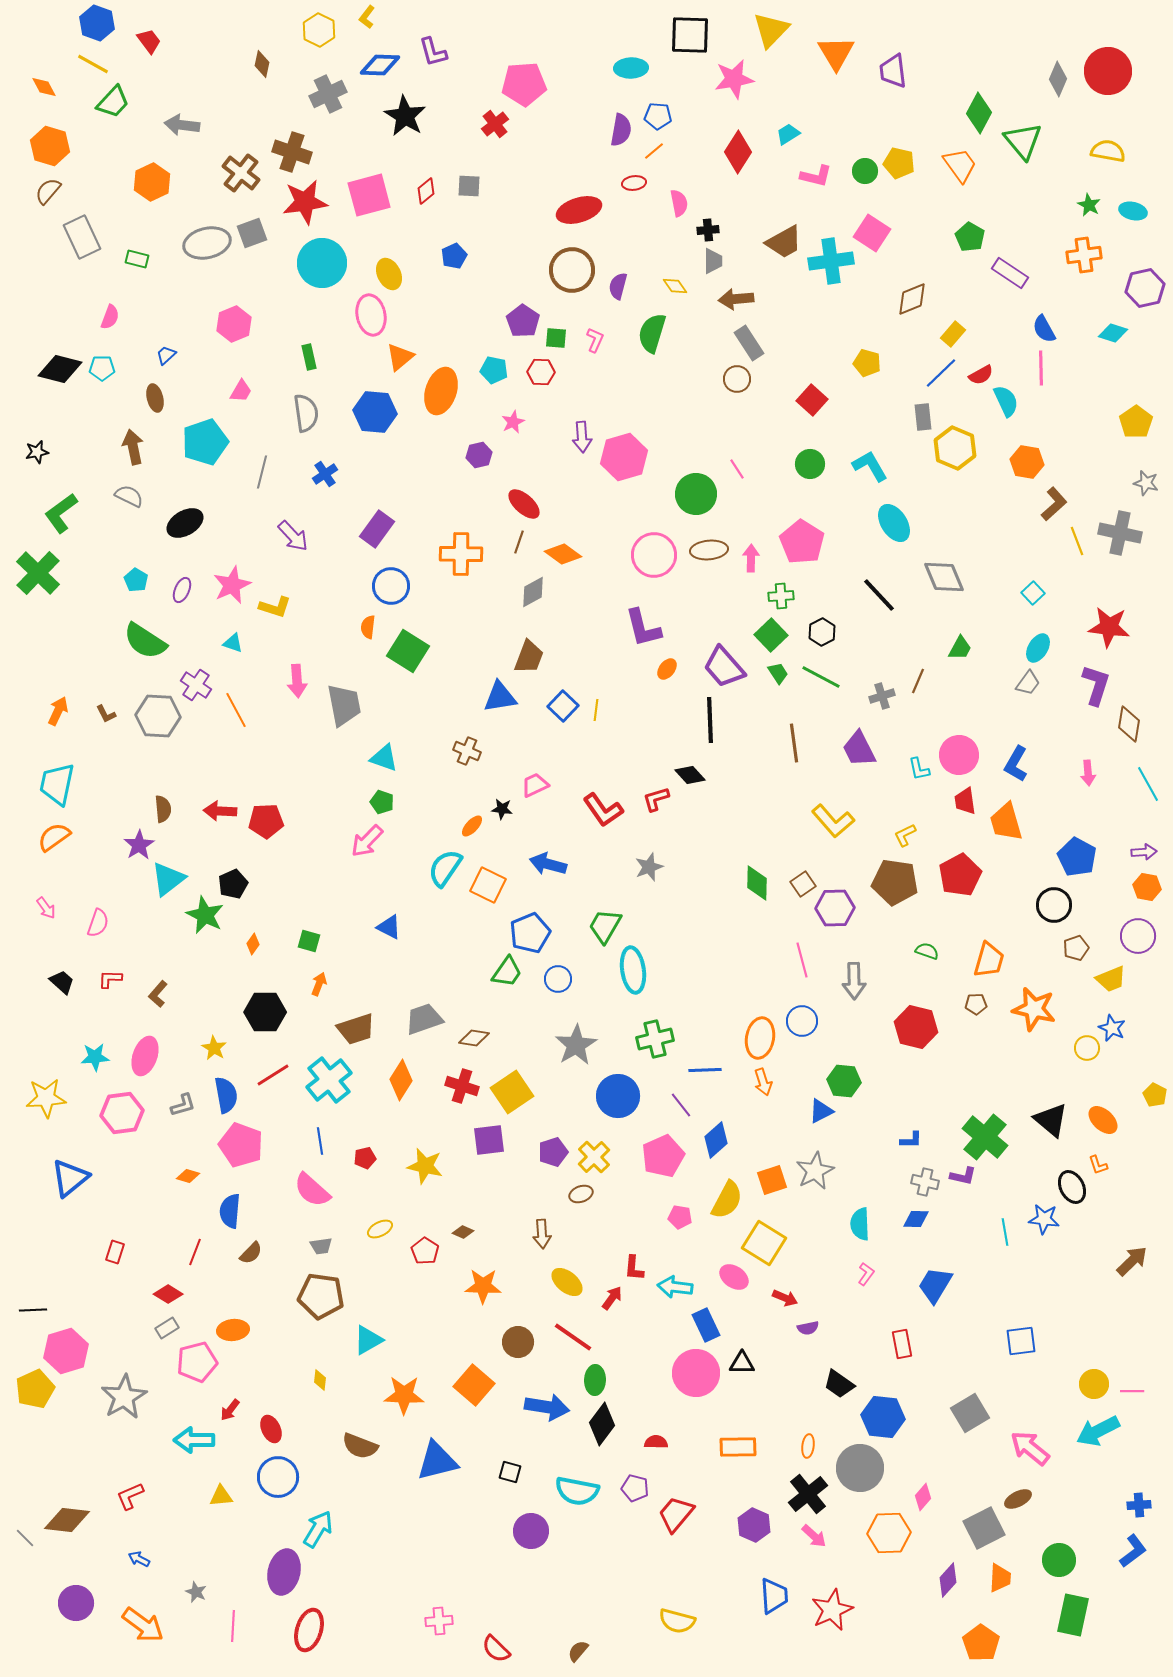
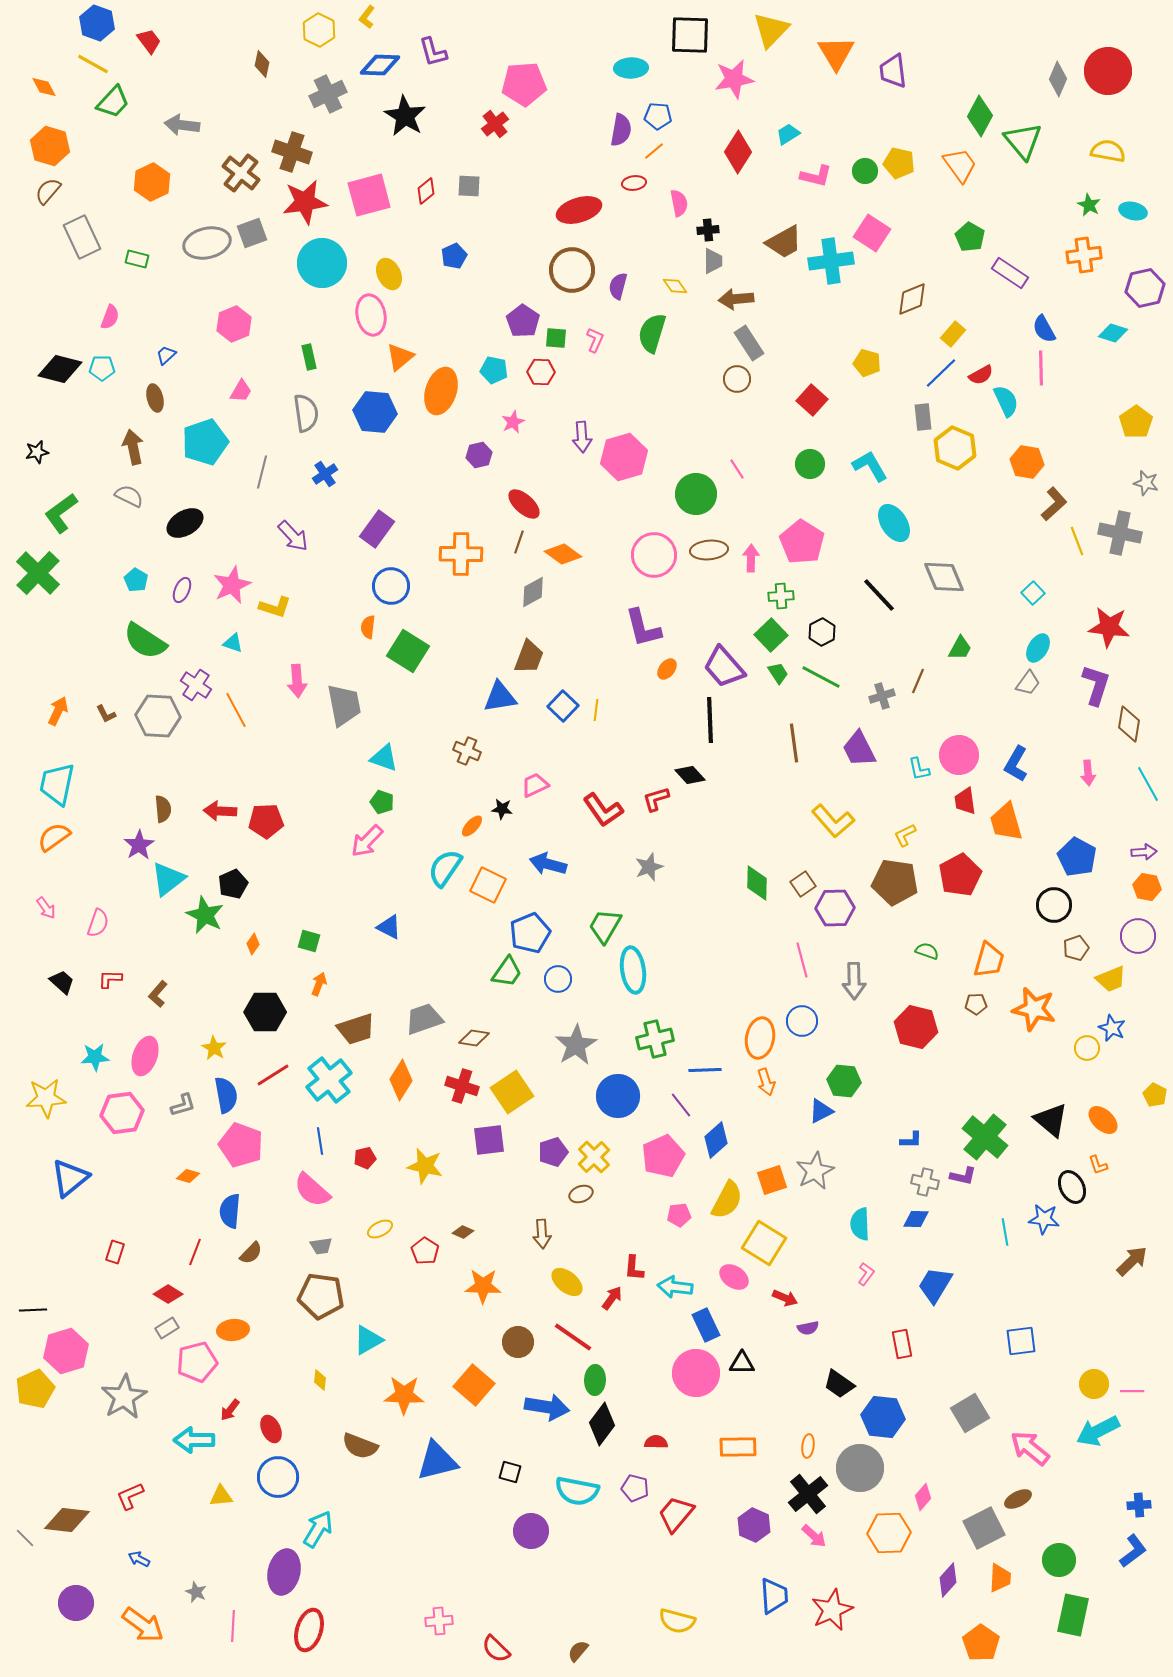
green diamond at (979, 113): moved 1 px right, 3 px down
orange arrow at (763, 1082): moved 3 px right
pink pentagon at (680, 1217): moved 1 px left, 2 px up; rotated 15 degrees counterclockwise
